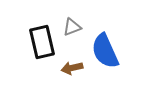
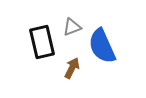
blue semicircle: moved 3 px left, 5 px up
brown arrow: rotated 130 degrees clockwise
